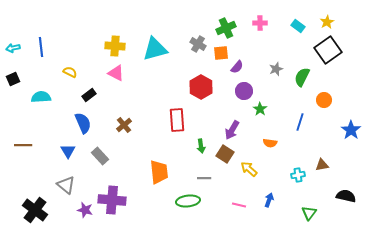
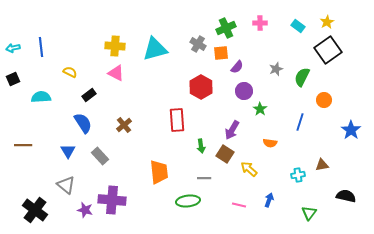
blue semicircle at (83, 123): rotated 10 degrees counterclockwise
